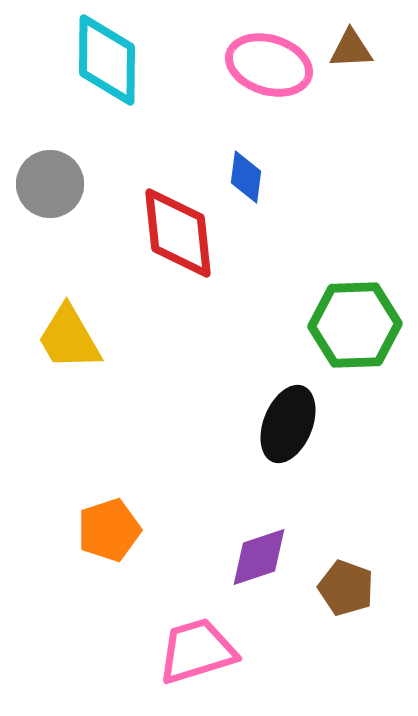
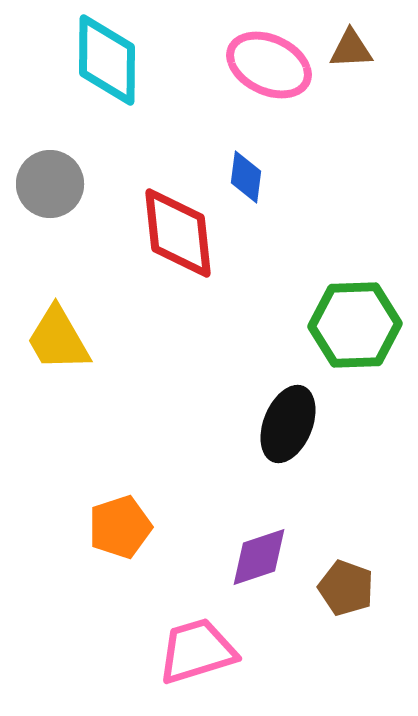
pink ellipse: rotated 8 degrees clockwise
yellow trapezoid: moved 11 px left, 1 px down
orange pentagon: moved 11 px right, 3 px up
